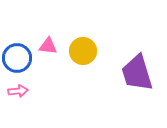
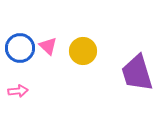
pink triangle: rotated 36 degrees clockwise
blue circle: moved 3 px right, 10 px up
